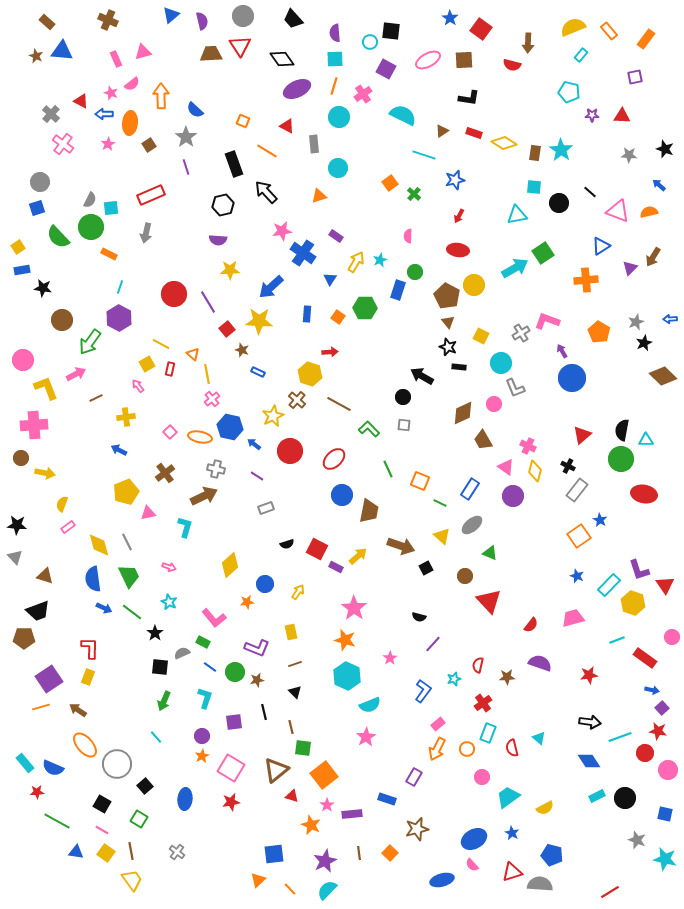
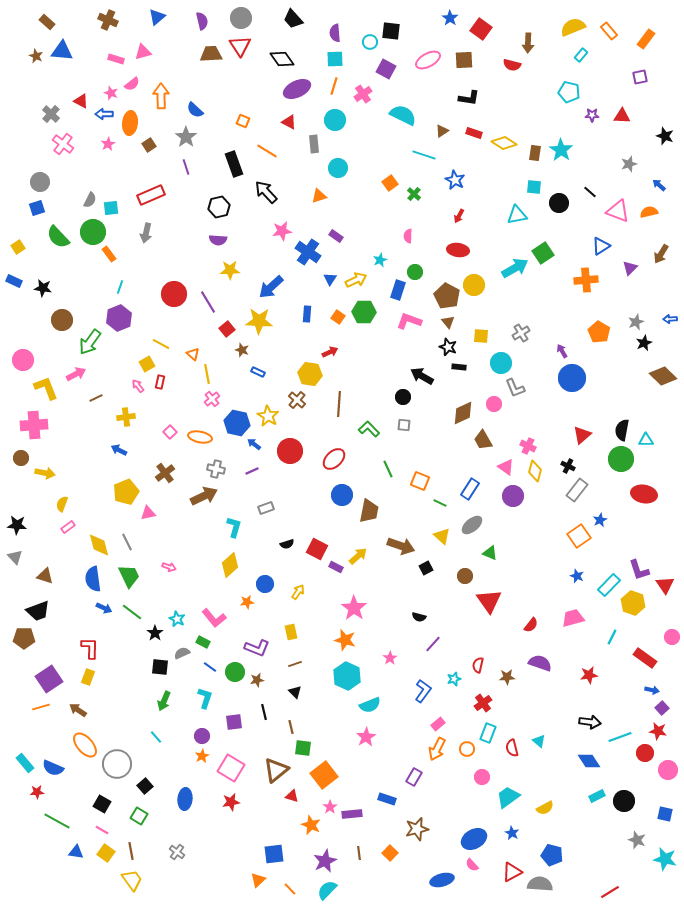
blue triangle at (171, 15): moved 14 px left, 2 px down
gray circle at (243, 16): moved 2 px left, 2 px down
pink rectangle at (116, 59): rotated 49 degrees counterclockwise
purple square at (635, 77): moved 5 px right
cyan circle at (339, 117): moved 4 px left, 3 px down
red triangle at (287, 126): moved 2 px right, 4 px up
black star at (665, 149): moved 13 px up
gray star at (629, 155): moved 9 px down; rotated 21 degrees counterclockwise
blue star at (455, 180): rotated 30 degrees counterclockwise
black hexagon at (223, 205): moved 4 px left, 2 px down
green circle at (91, 227): moved 2 px right, 5 px down
blue cross at (303, 253): moved 5 px right, 1 px up
orange rectangle at (109, 254): rotated 28 degrees clockwise
brown arrow at (653, 257): moved 8 px right, 3 px up
yellow arrow at (356, 262): moved 18 px down; rotated 35 degrees clockwise
blue rectangle at (22, 270): moved 8 px left, 11 px down; rotated 35 degrees clockwise
green hexagon at (365, 308): moved 1 px left, 4 px down
purple hexagon at (119, 318): rotated 10 degrees clockwise
pink L-shape at (547, 321): moved 138 px left
yellow square at (481, 336): rotated 21 degrees counterclockwise
red arrow at (330, 352): rotated 21 degrees counterclockwise
red rectangle at (170, 369): moved 10 px left, 13 px down
yellow hexagon at (310, 374): rotated 10 degrees counterclockwise
brown line at (339, 404): rotated 65 degrees clockwise
yellow star at (273, 416): moved 5 px left; rotated 15 degrees counterclockwise
blue hexagon at (230, 427): moved 7 px right, 4 px up
purple line at (257, 476): moved 5 px left, 5 px up; rotated 56 degrees counterclockwise
blue star at (600, 520): rotated 16 degrees clockwise
cyan L-shape at (185, 527): moved 49 px right
red triangle at (489, 601): rotated 8 degrees clockwise
cyan star at (169, 602): moved 8 px right, 17 px down
cyan line at (617, 640): moved 5 px left, 3 px up; rotated 42 degrees counterclockwise
cyan triangle at (539, 738): moved 3 px down
black circle at (625, 798): moved 1 px left, 3 px down
pink star at (327, 805): moved 3 px right, 2 px down
green square at (139, 819): moved 3 px up
red triangle at (512, 872): rotated 10 degrees counterclockwise
